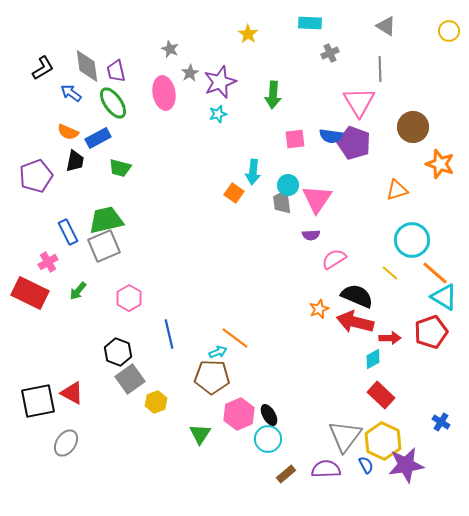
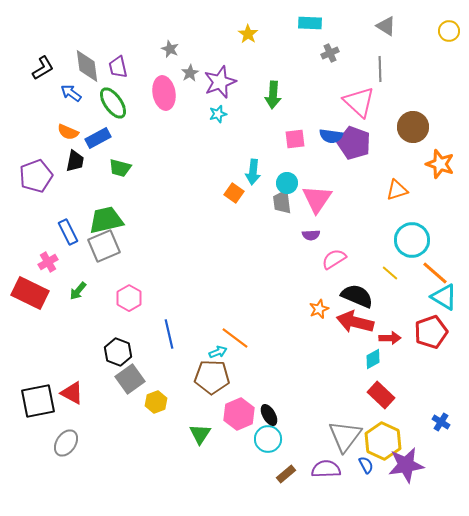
purple trapezoid at (116, 71): moved 2 px right, 4 px up
pink triangle at (359, 102): rotated 16 degrees counterclockwise
cyan circle at (288, 185): moved 1 px left, 2 px up
